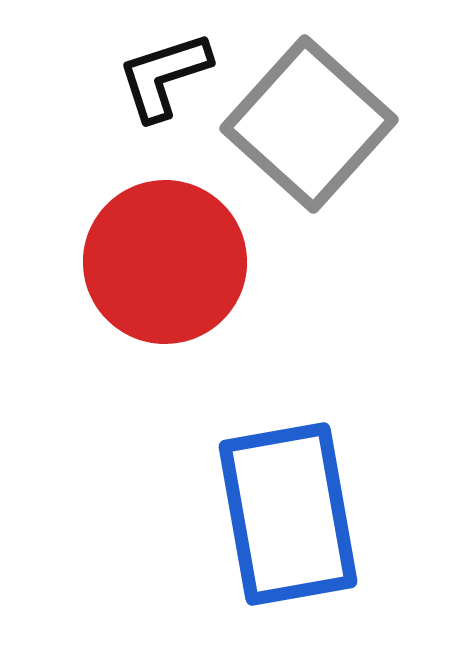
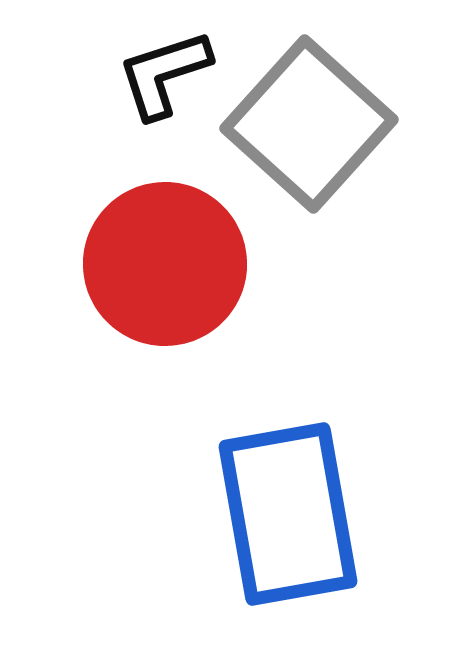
black L-shape: moved 2 px up
red circle: moved 2 px down
